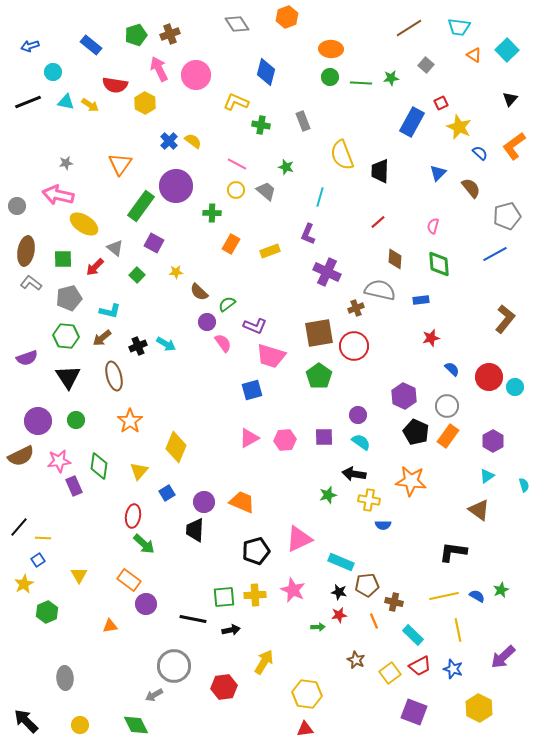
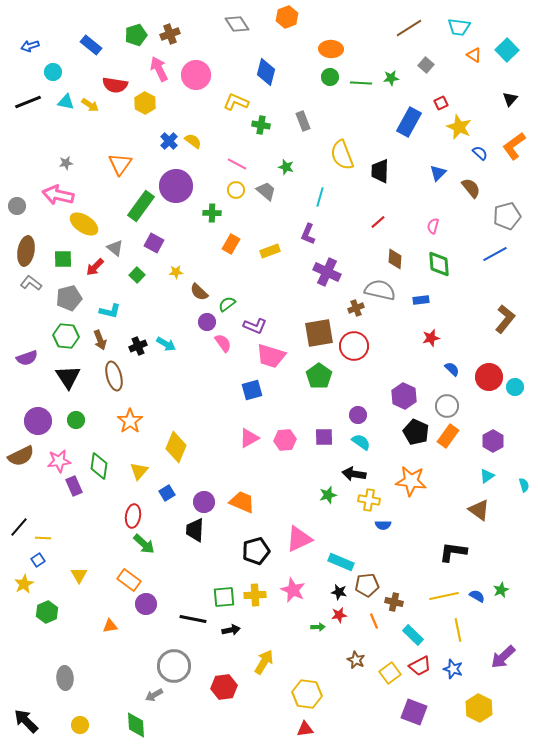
blue rectangle at (412, 122): moved 3 px left
brown arrow at (102, 338): moved 2 px left, 2 px down; rotated 72 degrees counterclockwise
green diamond at (136, 725): rotated 24 degrees clockwise
